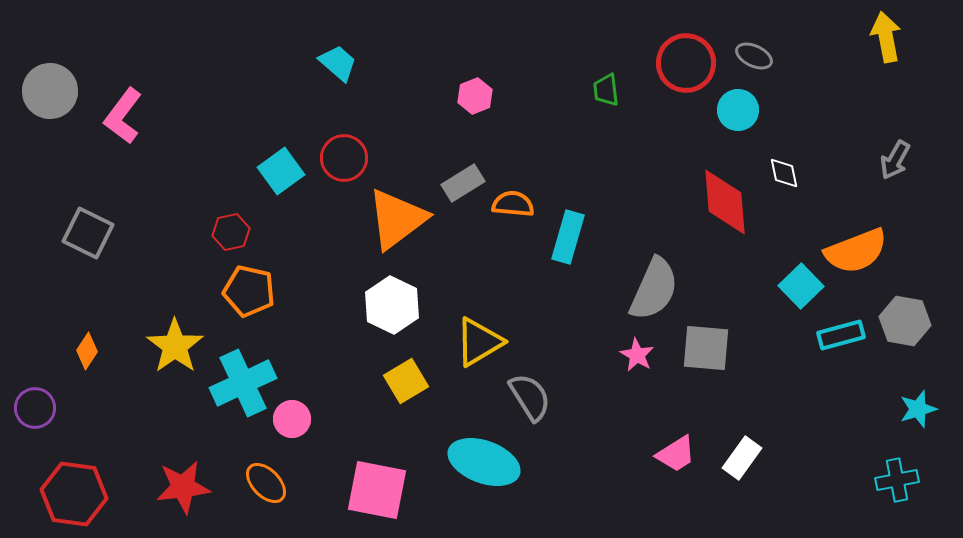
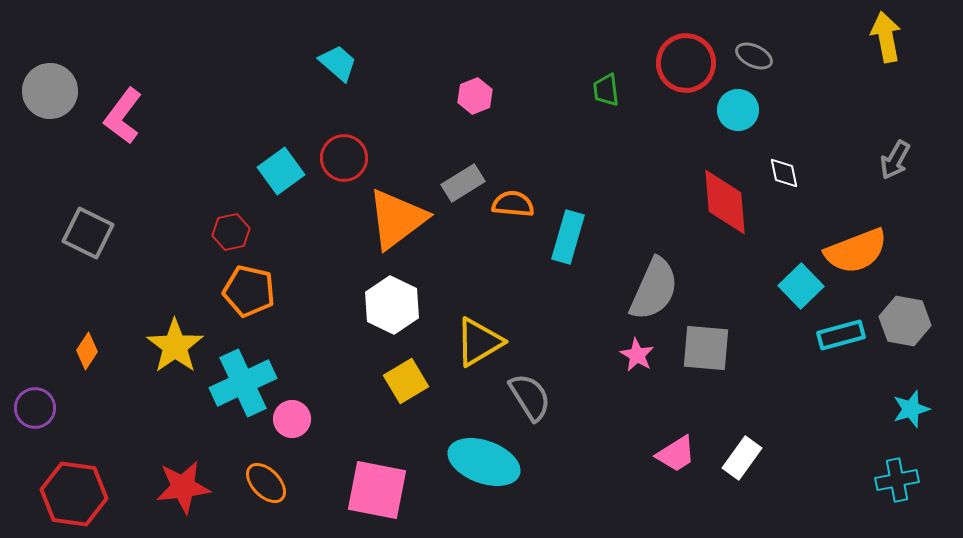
cyan star at (918, 409): moved 7 px left
